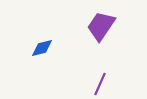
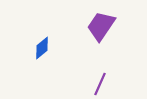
blue diamond: rotated 25 degrees counterclockwise
